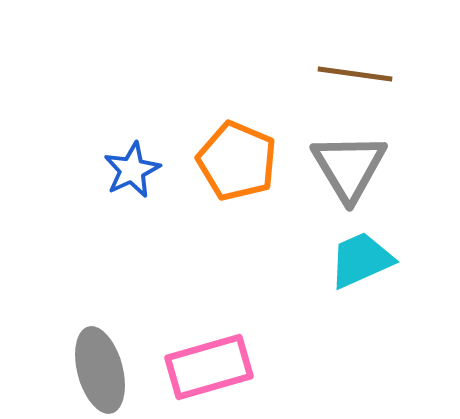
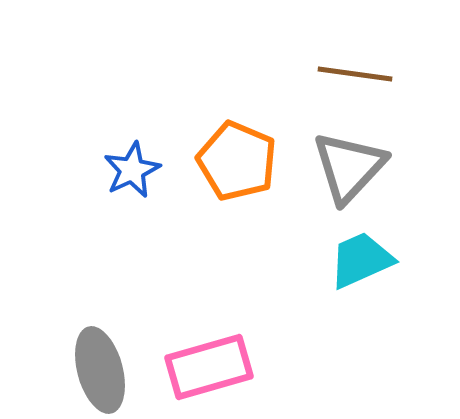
gray triangle: rotated 14 degrees clockwise
